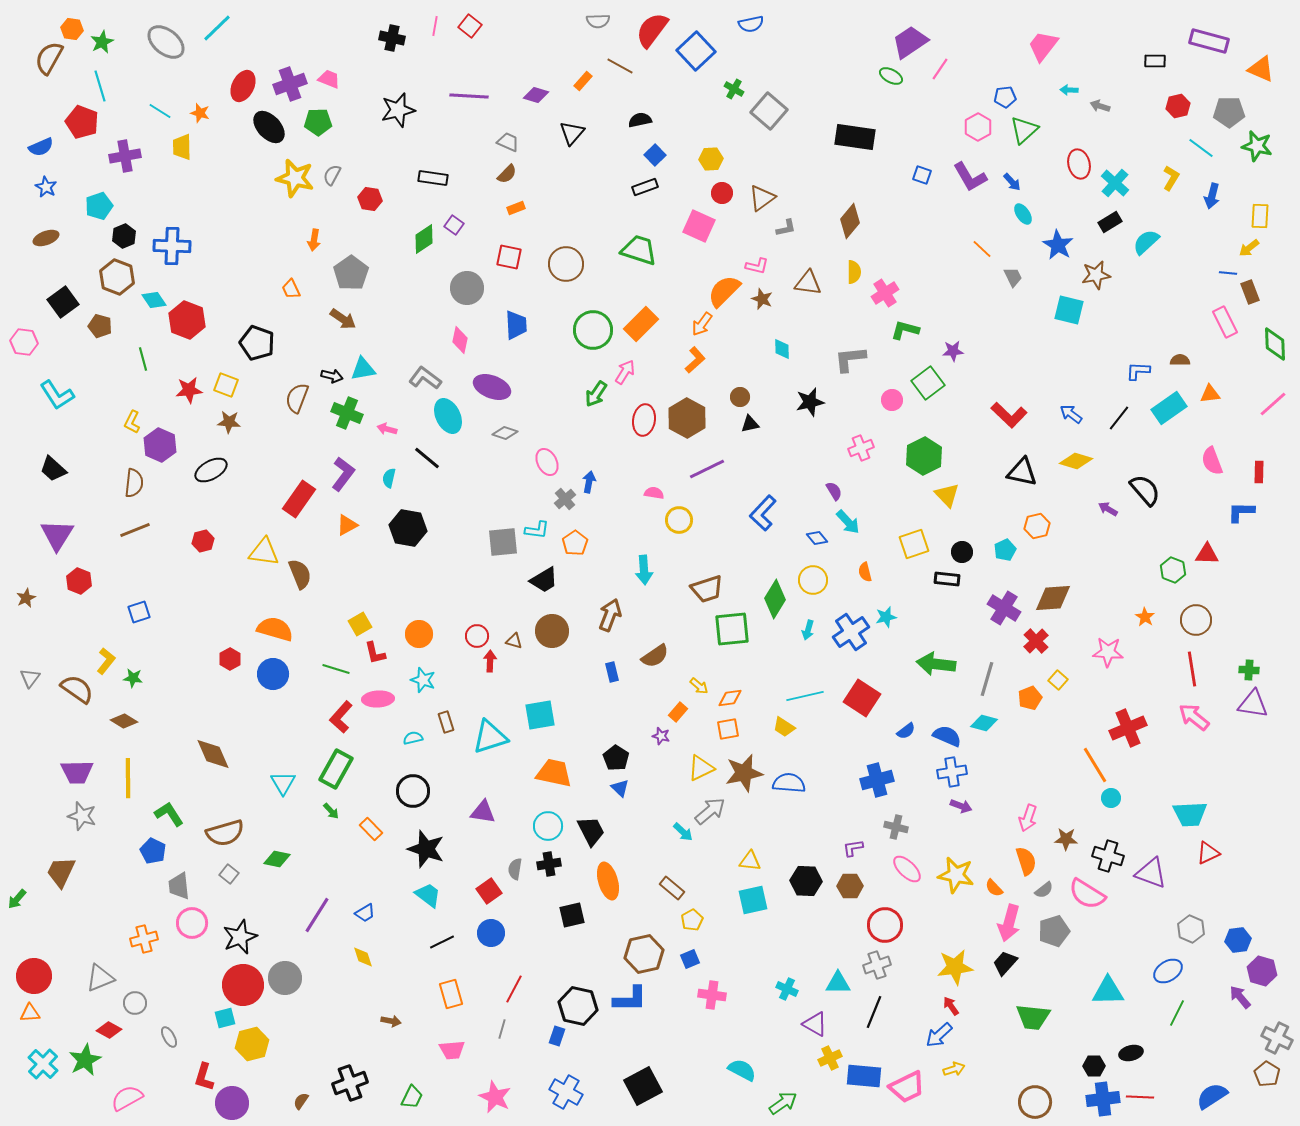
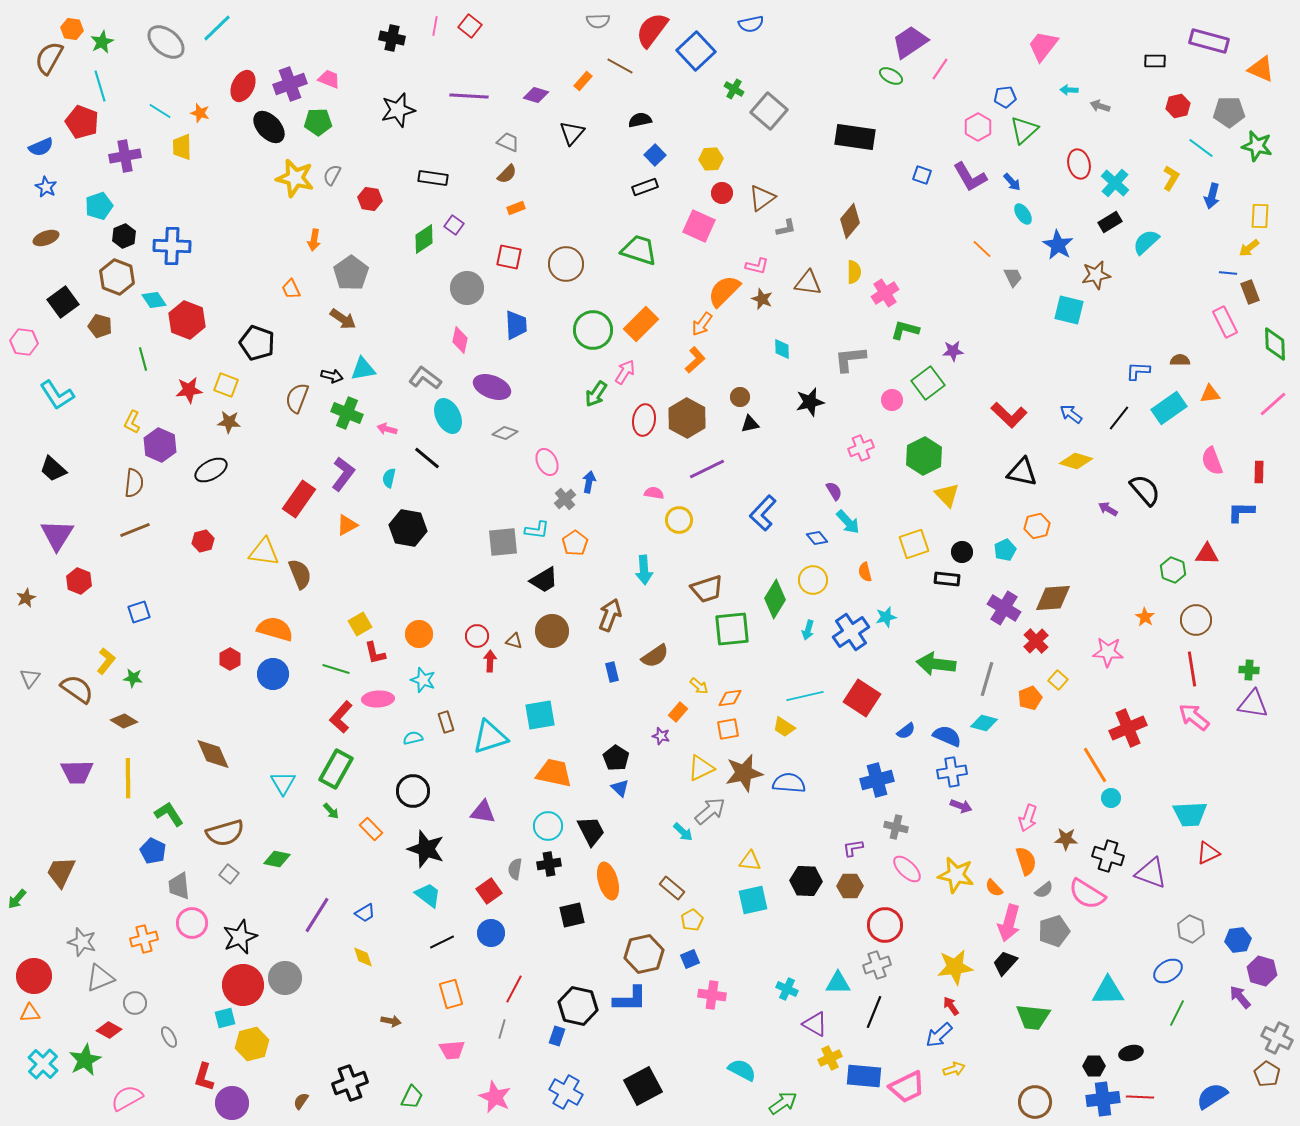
gray star at (82, 816): moved 126 px down
